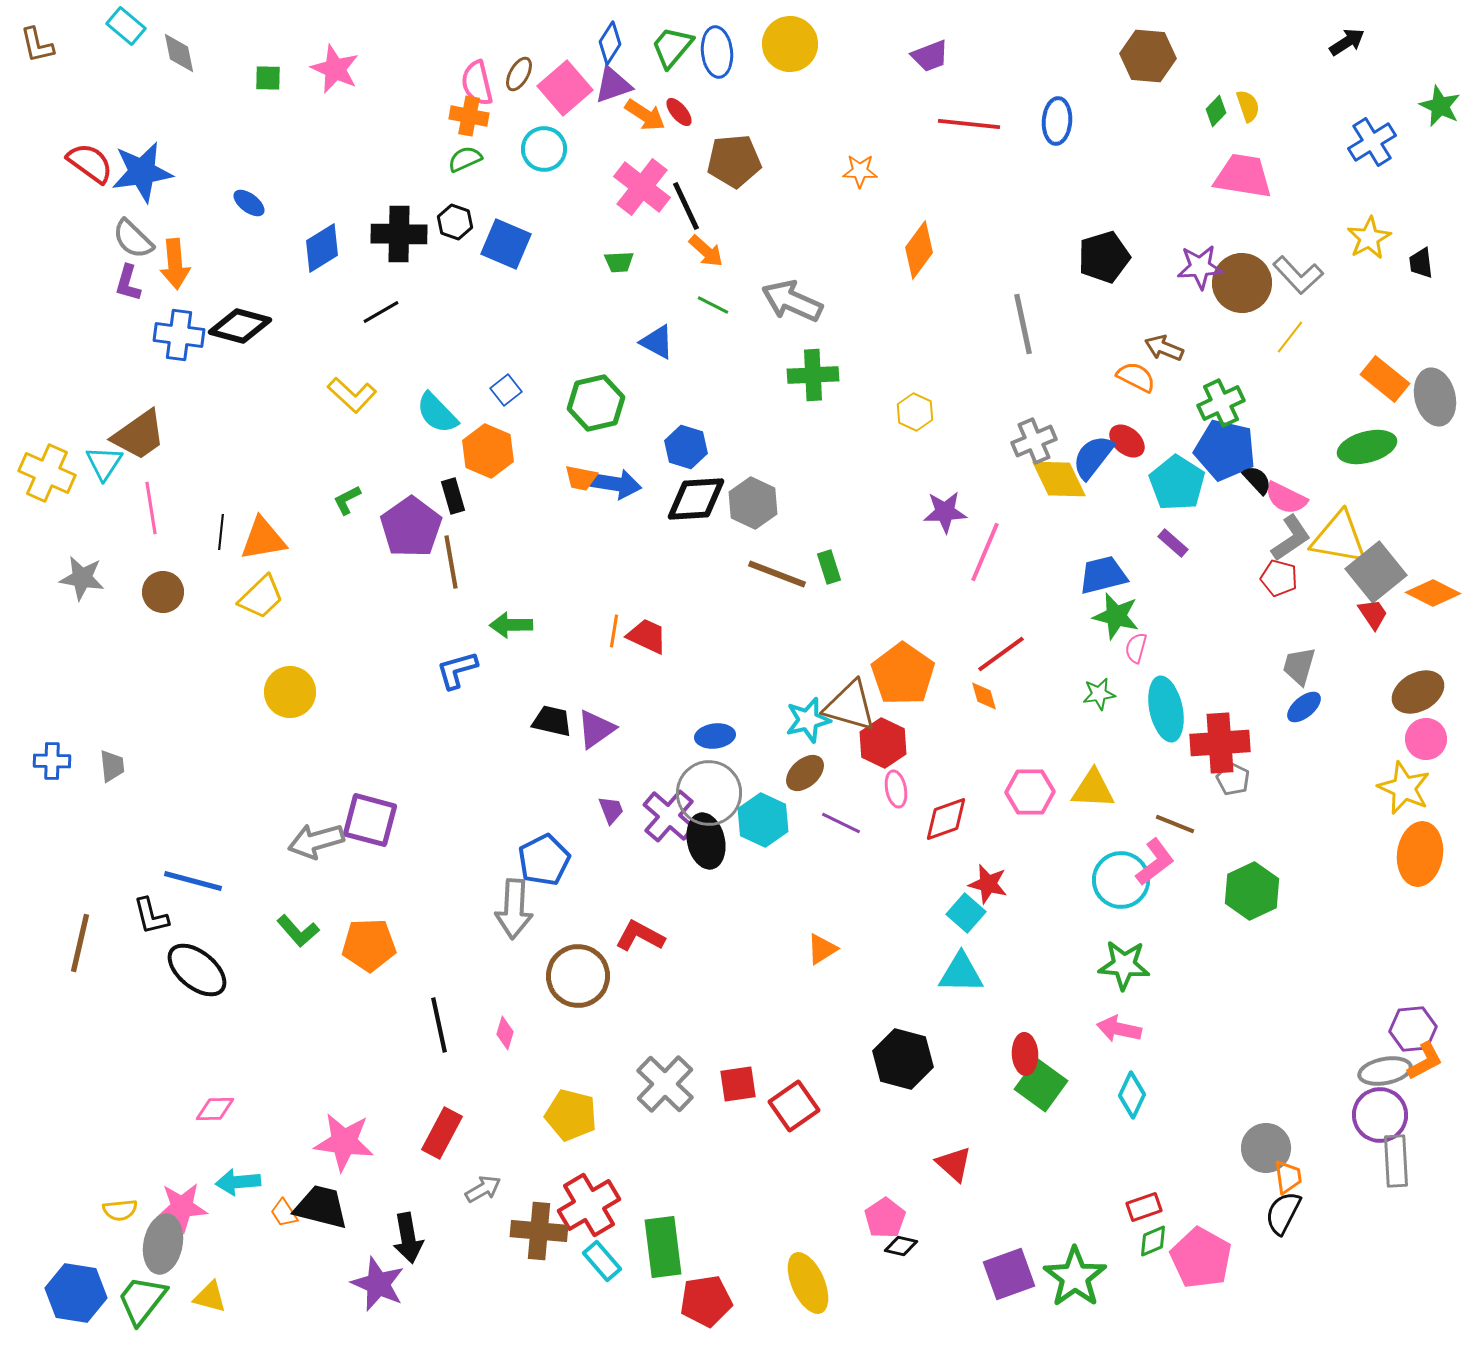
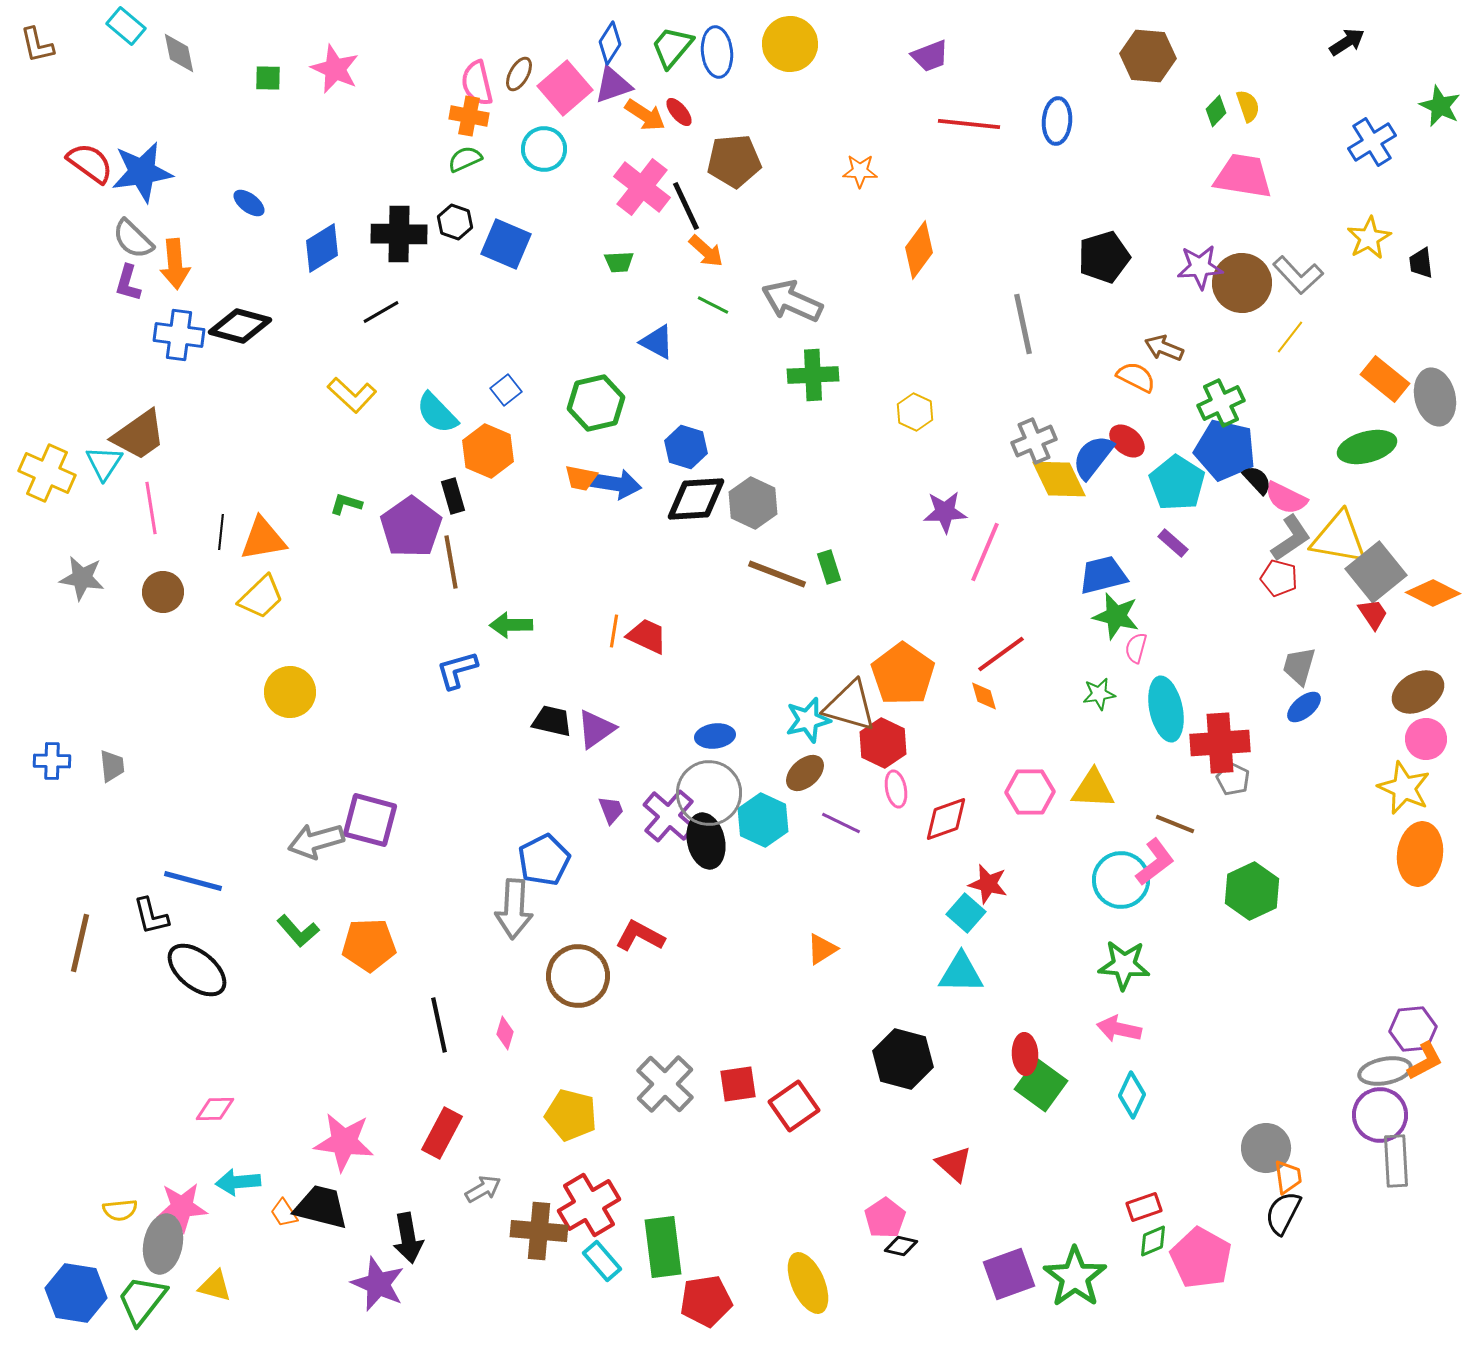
green L-shape at (347, 500): moved 1 px left, 4 px down; rotated 44 degrees clockwise
yellow triangle at (210, 1297): moved 5 px right, 11 px up
